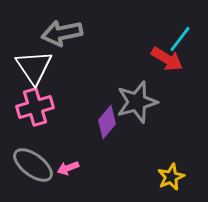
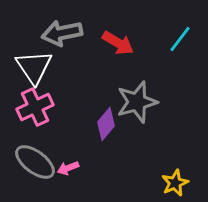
red arrow: moved 49 px left, 16 px up
pink cross: rotated 9 degrees counterclockwise
purple diamond: moved 1 px left, 2 px down
gray ellipse: moved 2 px right, 3 px up
yellow star: moved 4 px right, 6 px down
